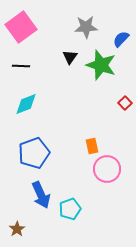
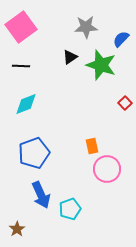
black triangle: rotated 21 degrees clockwise
